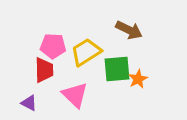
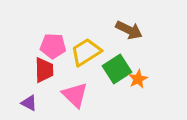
green square: rotated 28 degrees counterclockwise
